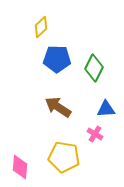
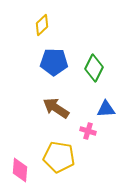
yellow diamond: moved 1 px right, 2 px up
blue pentagon: moved 3 px left, 3 px down
brown arrow: moved 2 px left, 1 px down
pink cross: moved 7 px left, 3 px up; rotated 14 degrees counterclockwise
yellow pentagon: moved 5 px left
pink diamond: moved 3 px down
